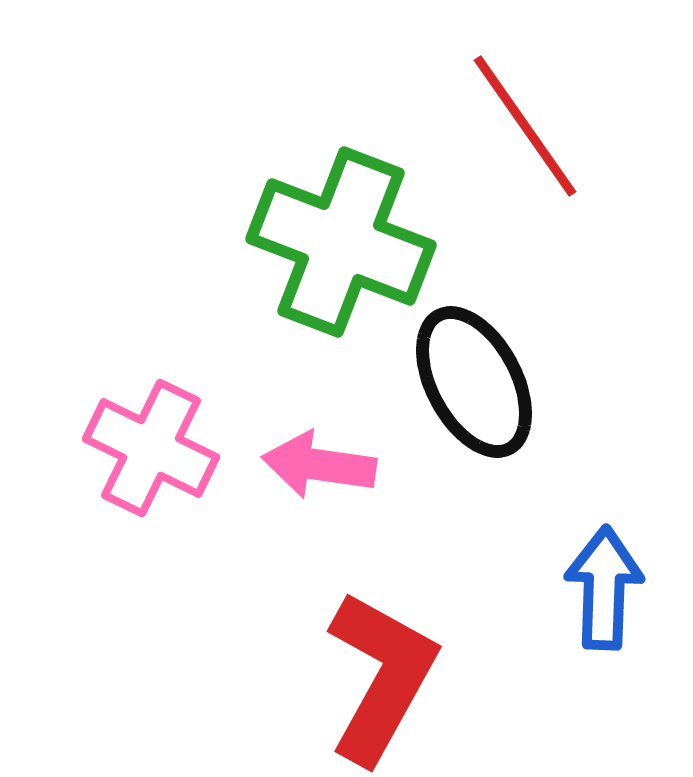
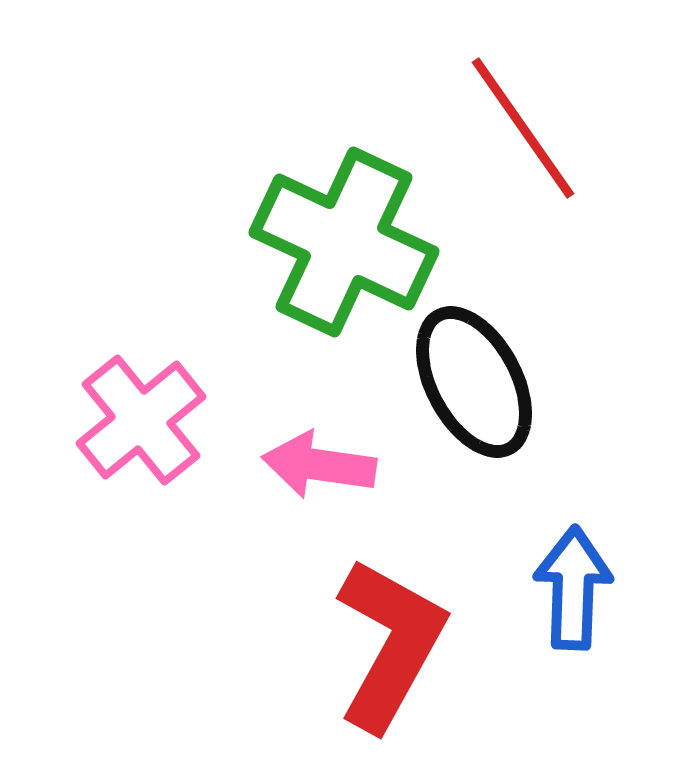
red line: moved 2 px left, 2 px down
green cross: moved 3 px right; rotated 4 degrees clockwise
pink cross: moved 10 px left, 28 px up; rotated 25 degrees clockwise
blue arrow: moved 31 px left
red L-shape: moved 9 px right, 33 px up
